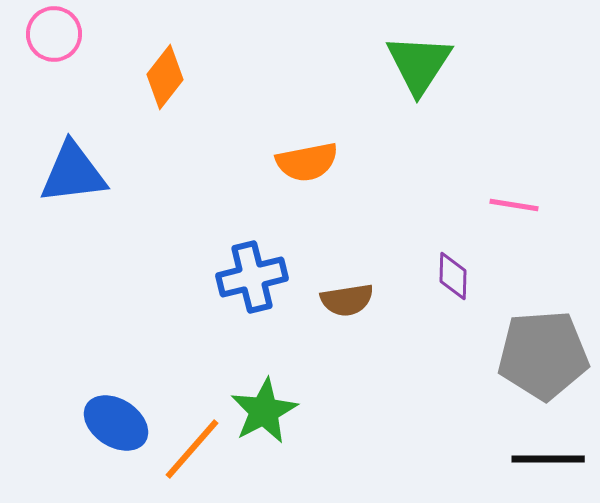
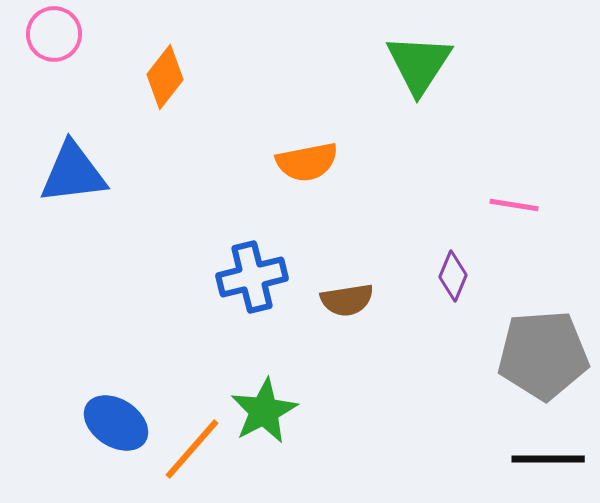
purple diamond: rotated 21 degrees clockwise
